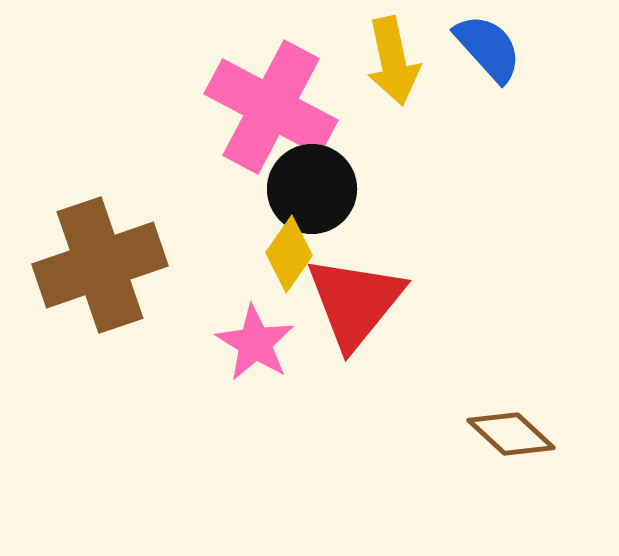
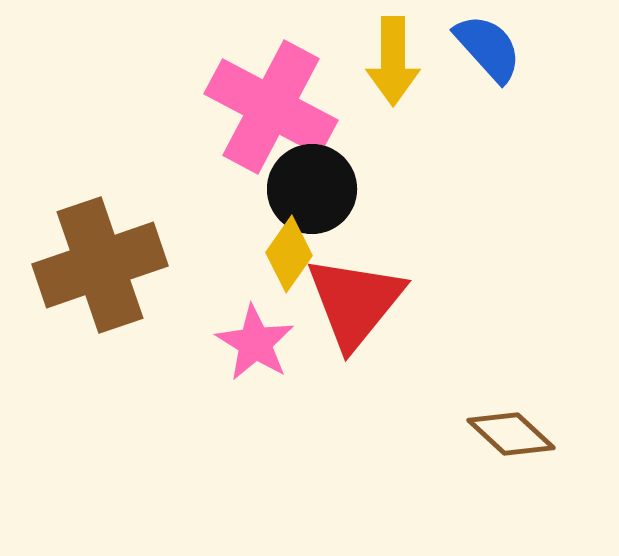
yellow arrow: rotated 12 degrees clockwise
